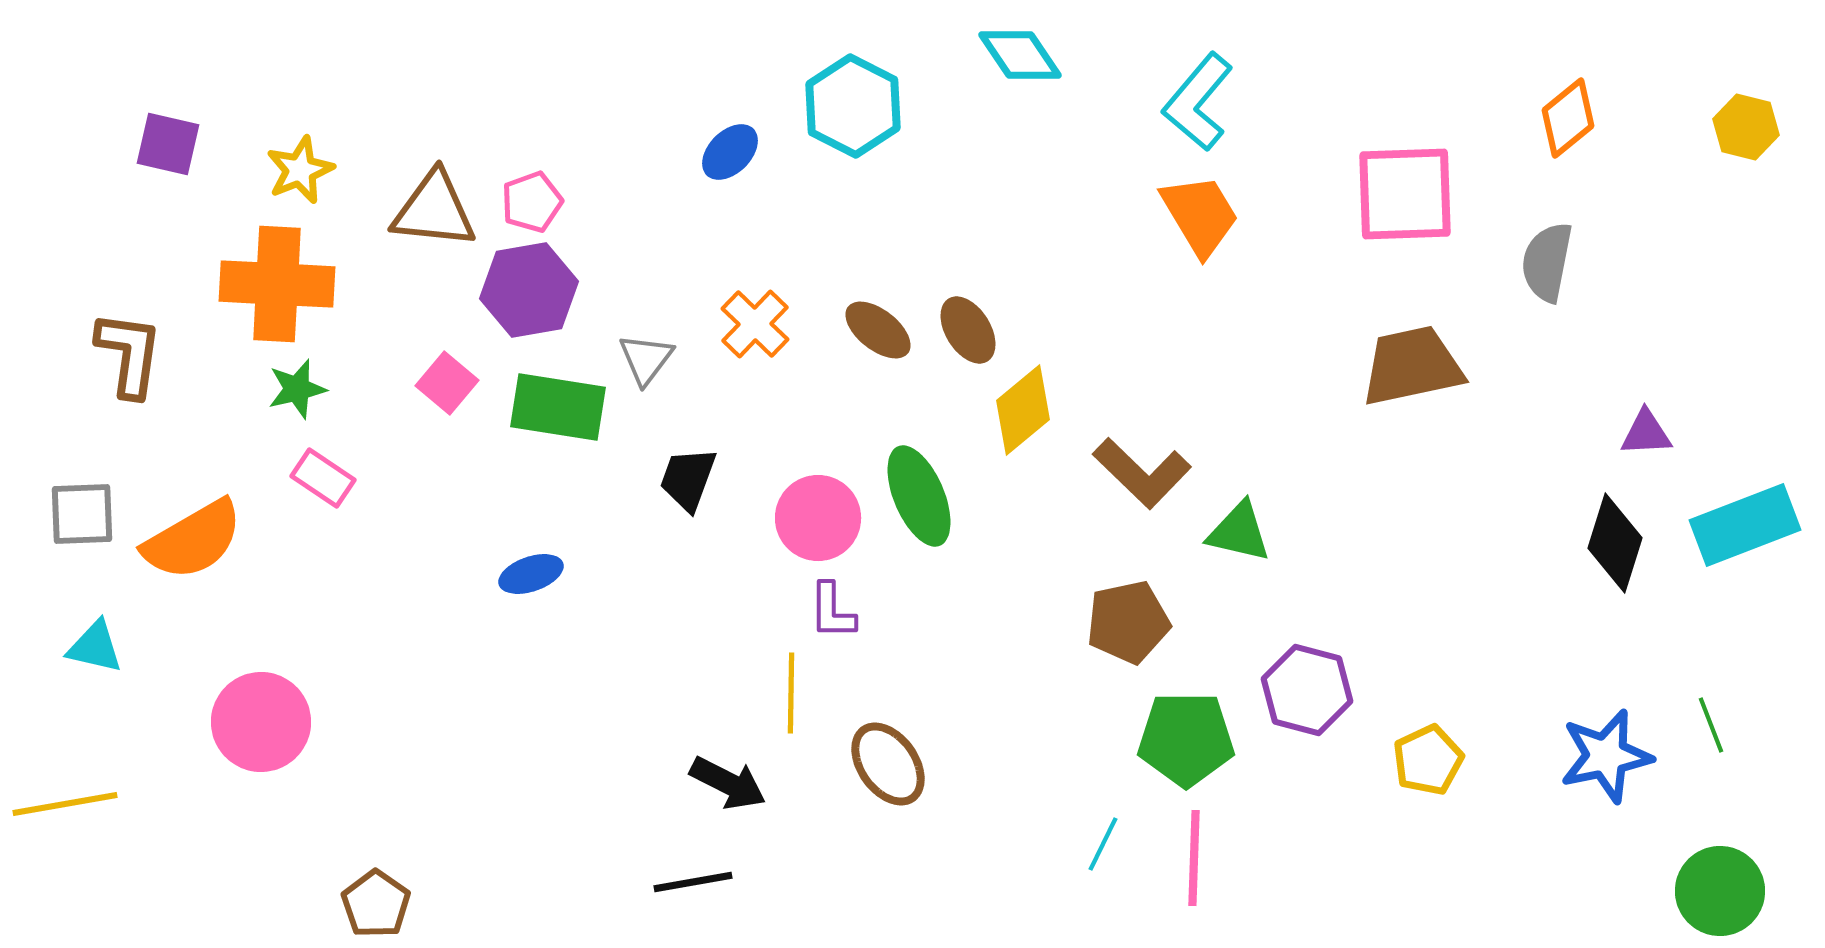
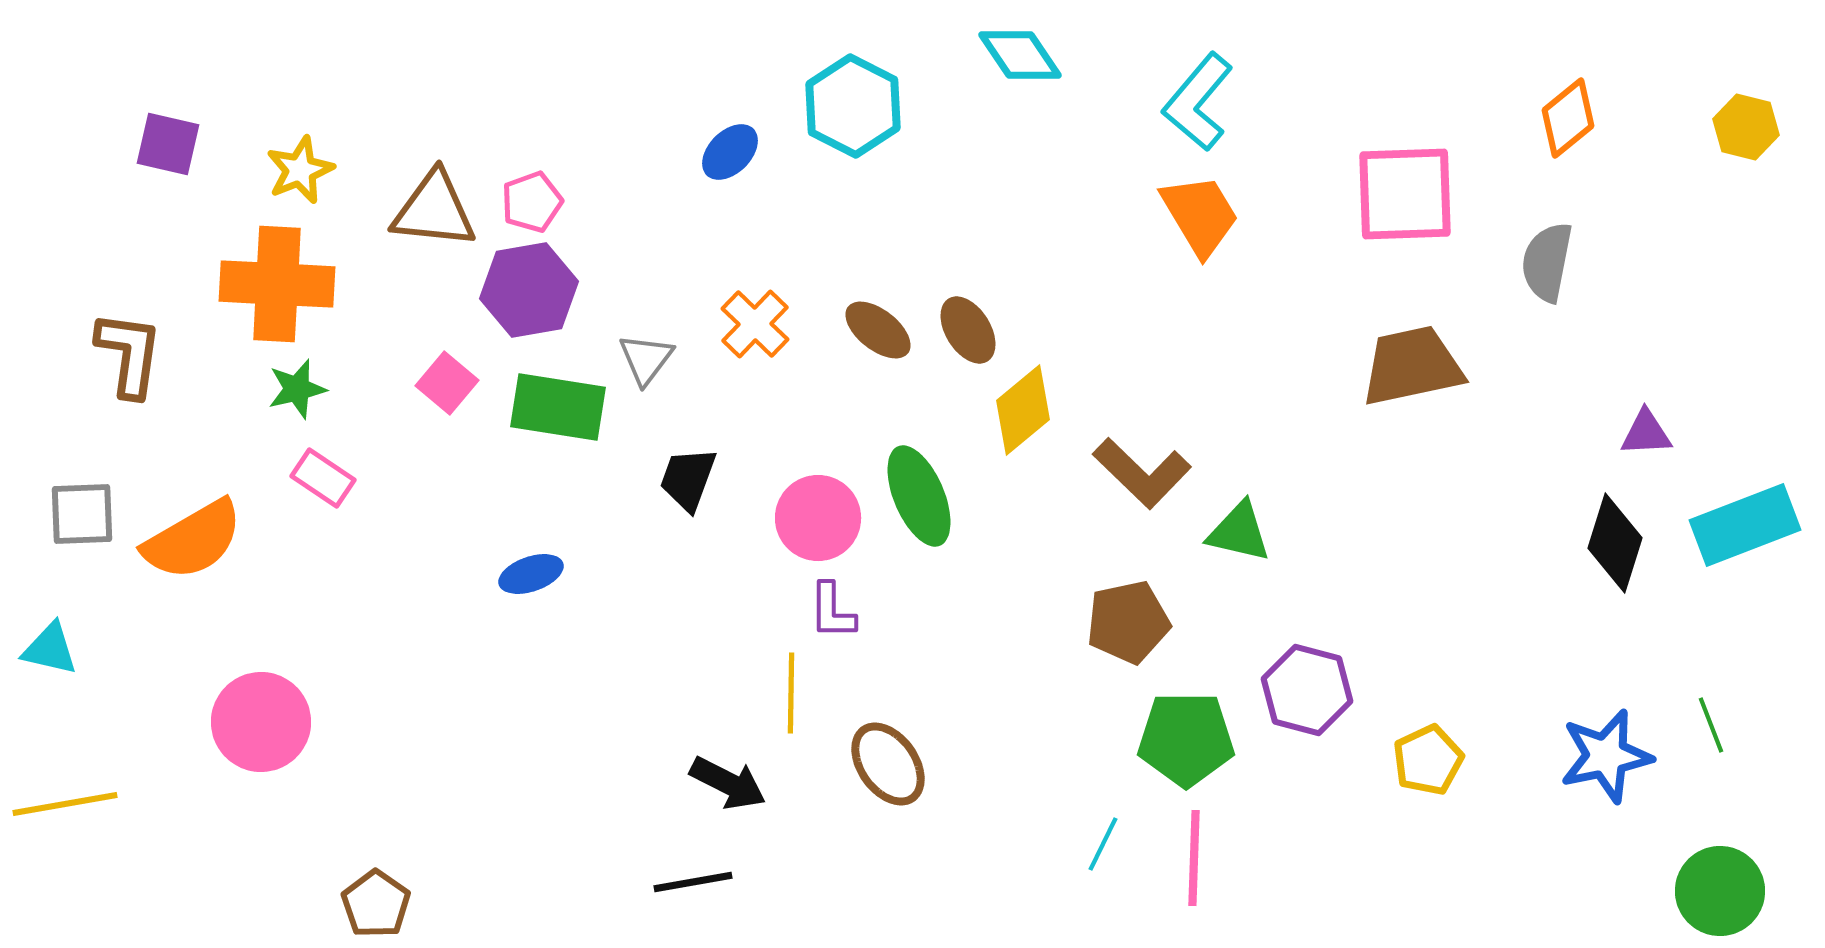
cyan triangle at (95, 647): moved 45 px left, 2 px down
